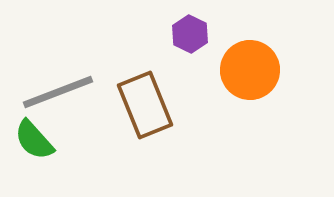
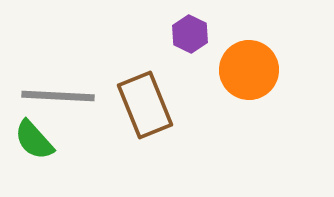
orange circle: moved 1 px left
gray line: moved 4 px down; rotated 24 degrees clockwise
